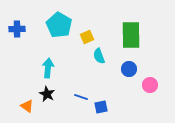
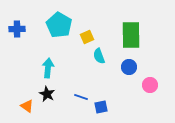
blue circle: moved 2 px up
